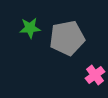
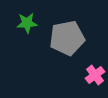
green star: moved 3 px left, 5 px up
